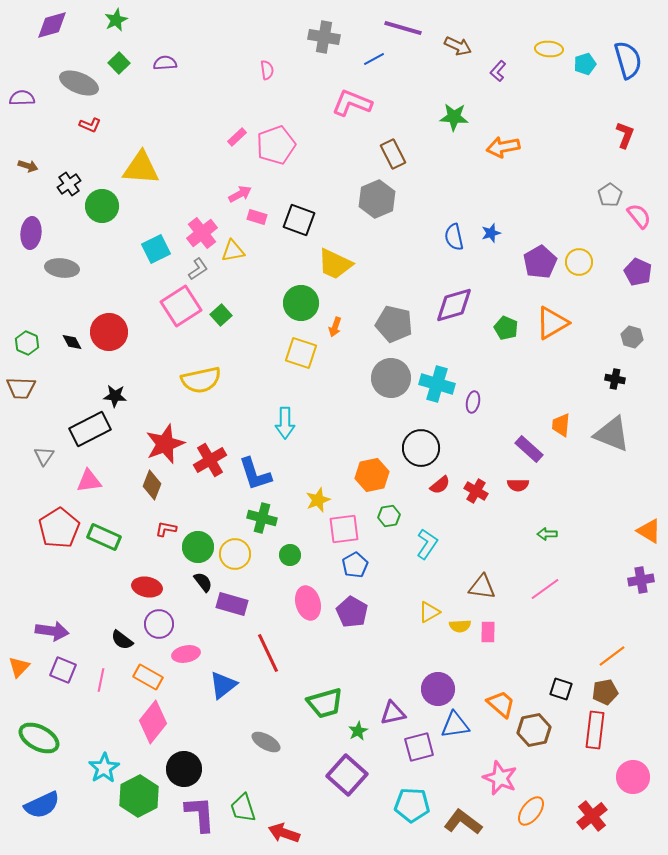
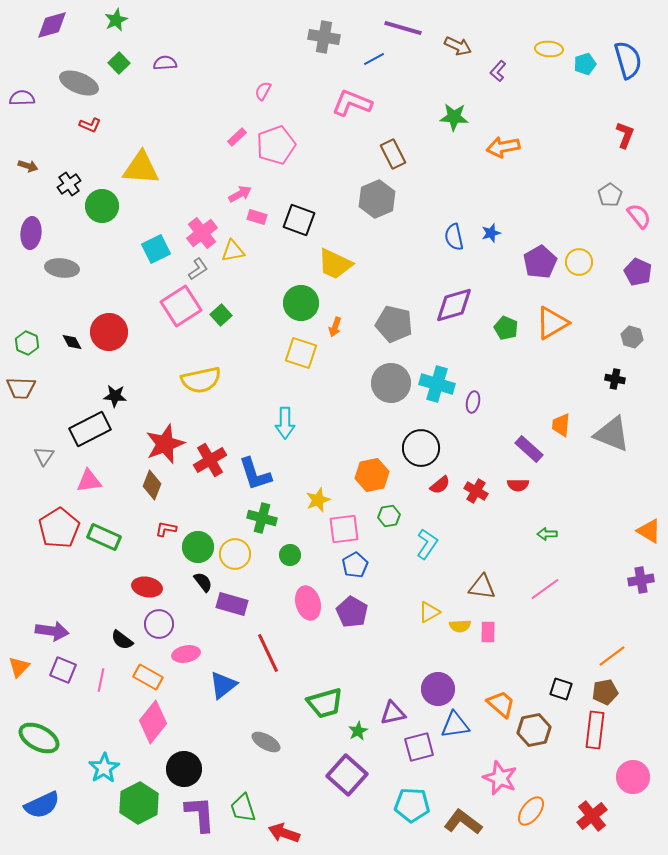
pink semicircle at (267, 70): moved 4 px left, 21 px down; rotated 144 degrees counterclockwise
gray circle at (391, 378): moved 5 px down
green hexagon at (139, 796): moved 7 px down
